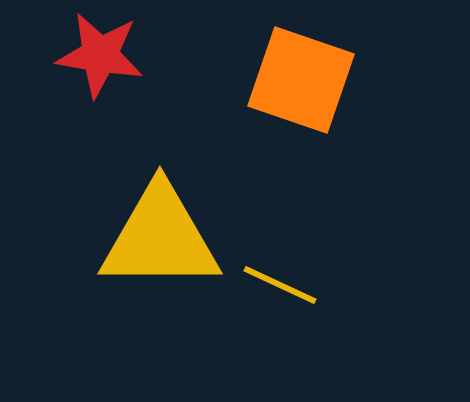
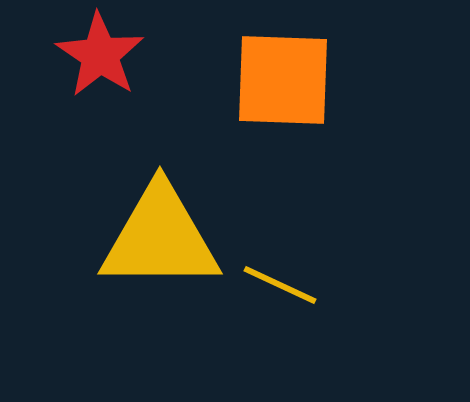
red star: rotated 24 degrees clockwise
orange square: moved 18 px left; rotated 17 degrees counterclockwise
